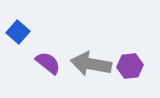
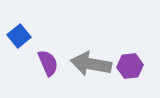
blue square: moved 1 px right, 4 px down; rotated 10 degrees clockwise
purple semicircle: rotated 28 degrees clockwise
